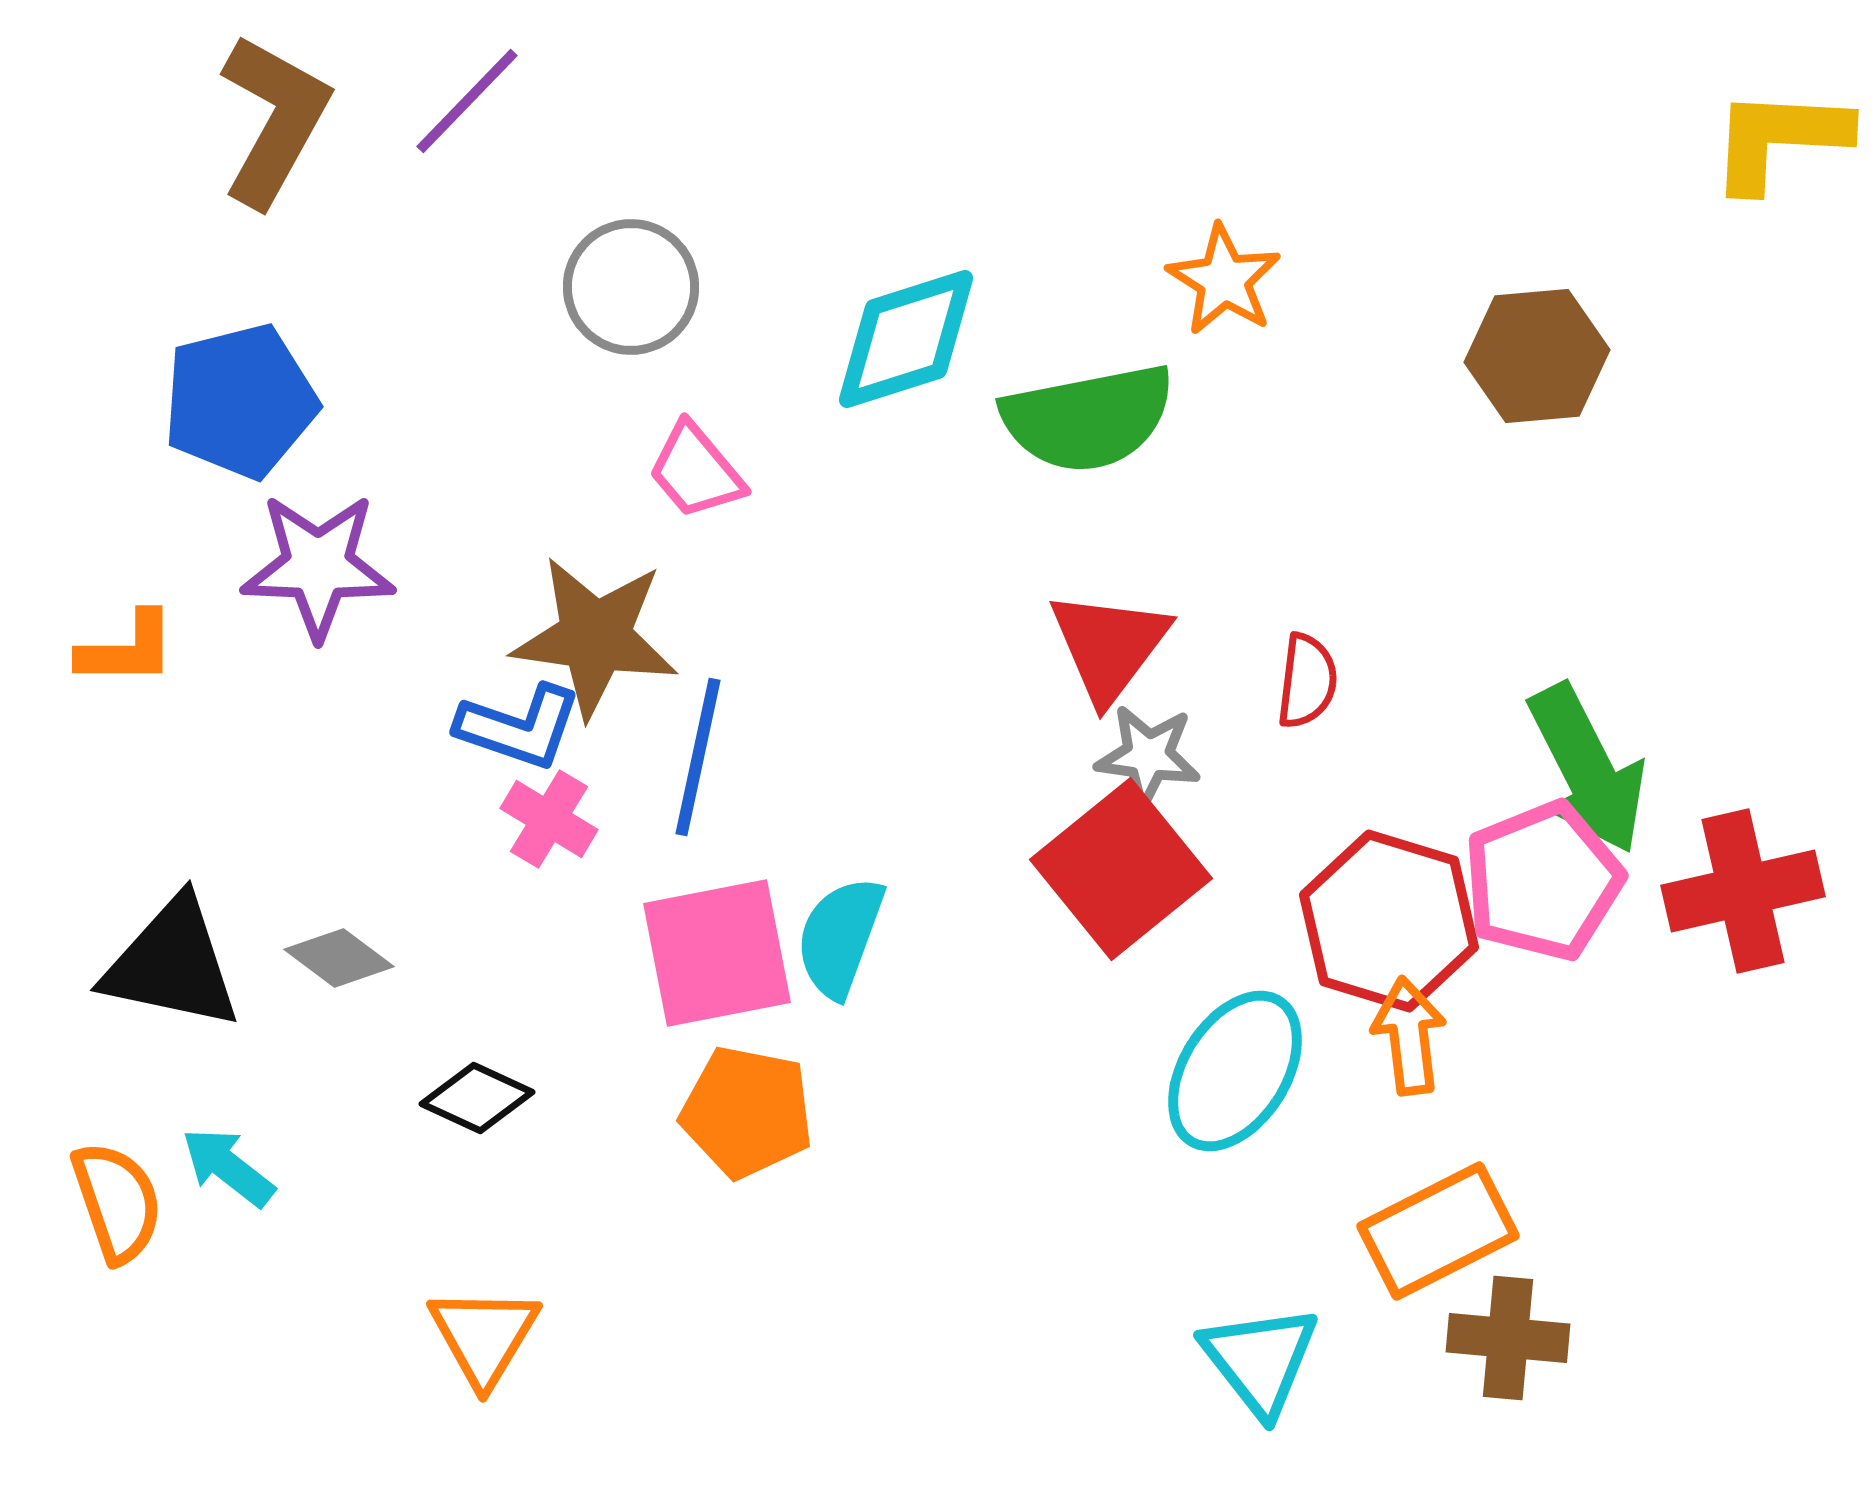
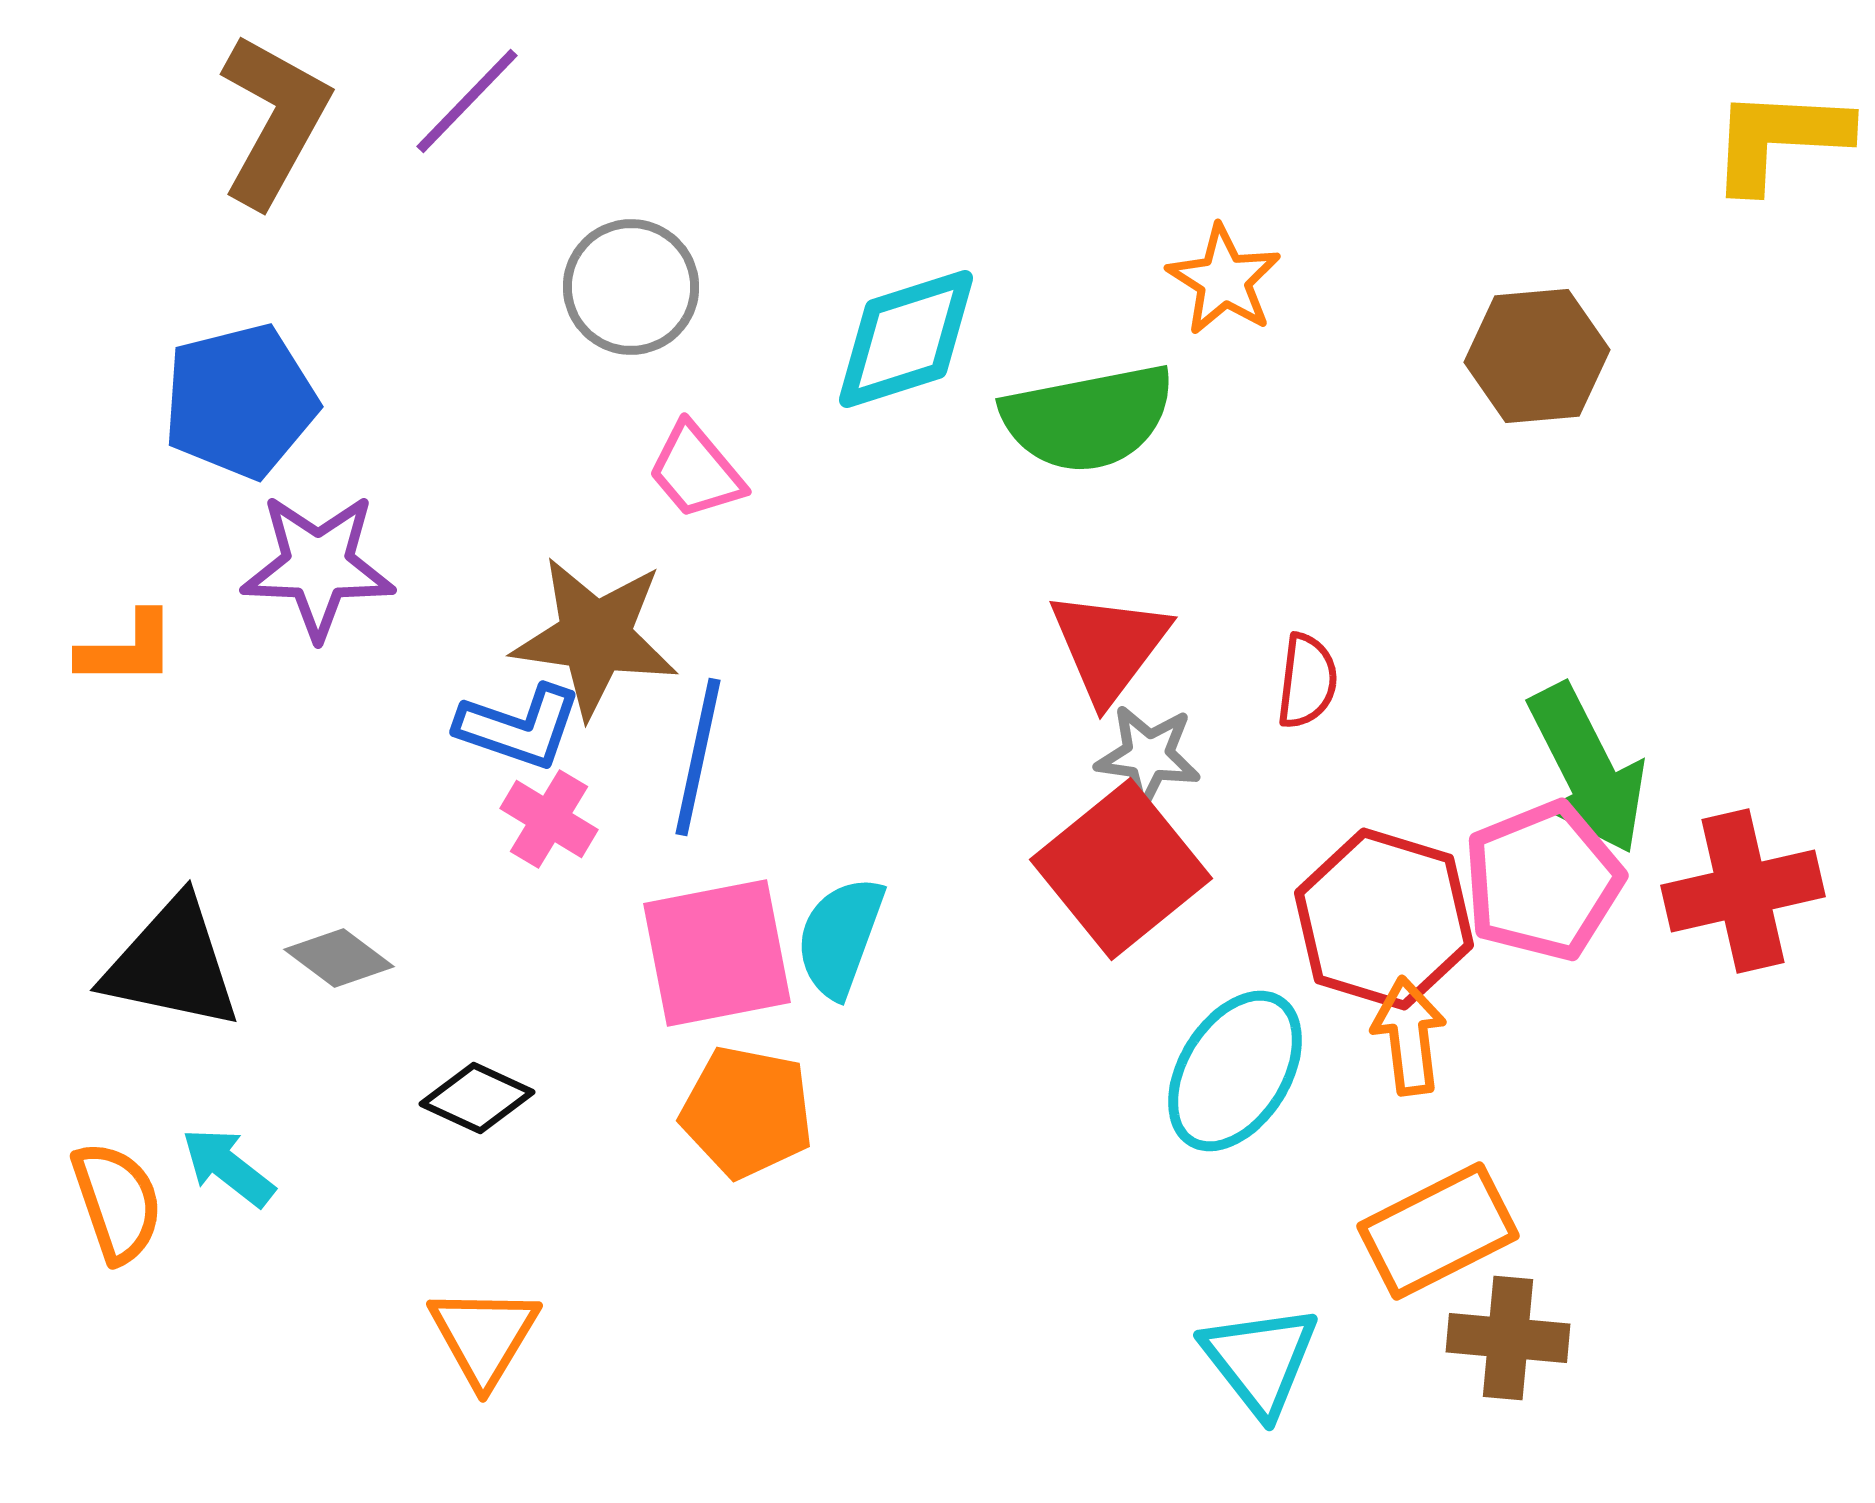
red hexagon: moved 5 px left, 2 px up
